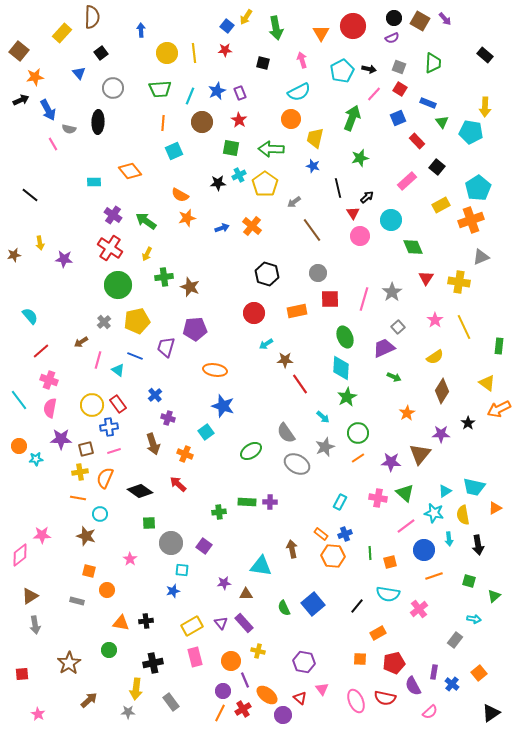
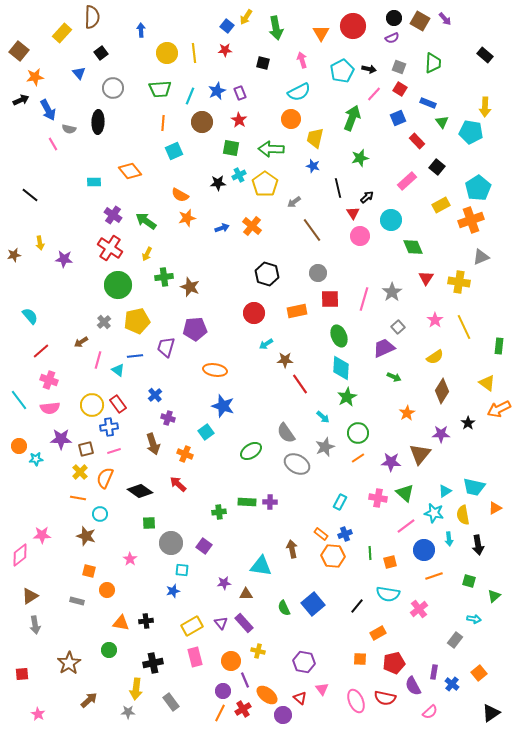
green ellipse at (345, 337): moved 6 px left, 1 px up
blue line at (135, 356): rotated 28 degrees counterclockwise
pink semicircle at (50, 408): rotated 108 degrees counterclockwise
yellow cross at (80, 472): rotated 35 degrees counterclockwise
